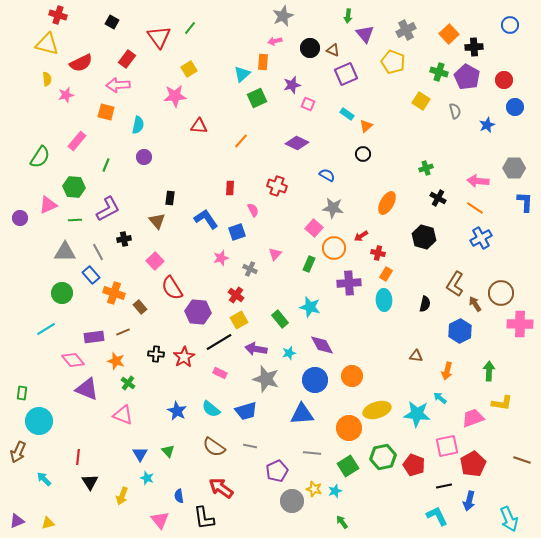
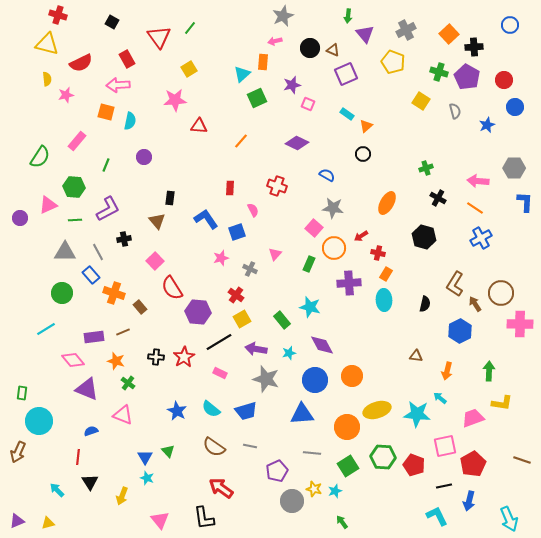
red rectangle at (127, 59): rotated 66 degrees counterclockwise
pink star at (175, 96): moved 4 px down
cyan semicircle at (138, 125): moved 8 px left, 4 px up
green rectangle at (280, 319): moved 2 px right, 1 px down
yellow square at (239, 320): moved 3 px right, 1 px up
black cross at (156, 354): moved 3 px down
orange circle at (349, 428): moved 2 px left, 1 px up
pink square at (447, 446): moved 2 px left
blue triangle at (140, 454): moved 5 px right, 3 px down
green hexagon at (383, 457): rotated 15 degrees clockwise
cyan arrow at (44, 479): moved 13 px right, 11 px down
blue semicircle at (179, 496): moved 88 px left, 65 px up; rotated 80 degrees clockwise
